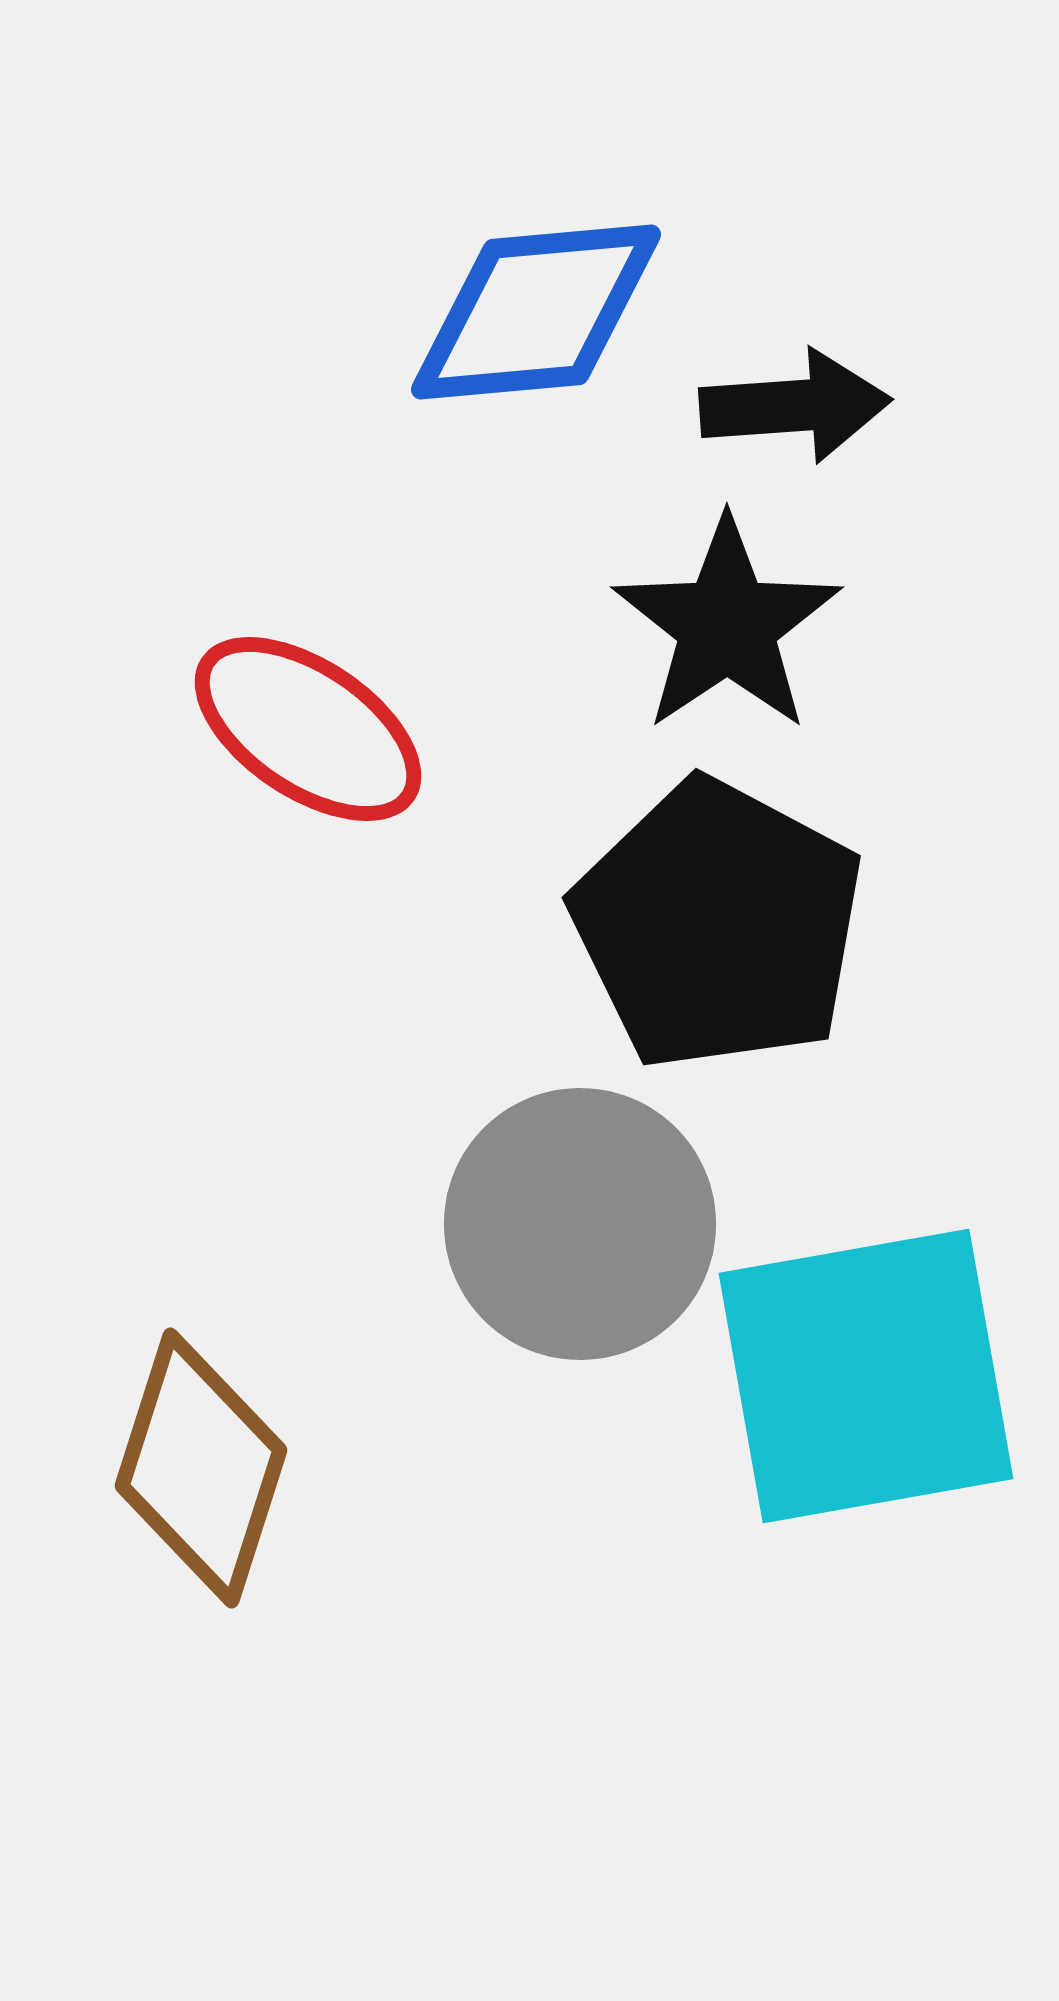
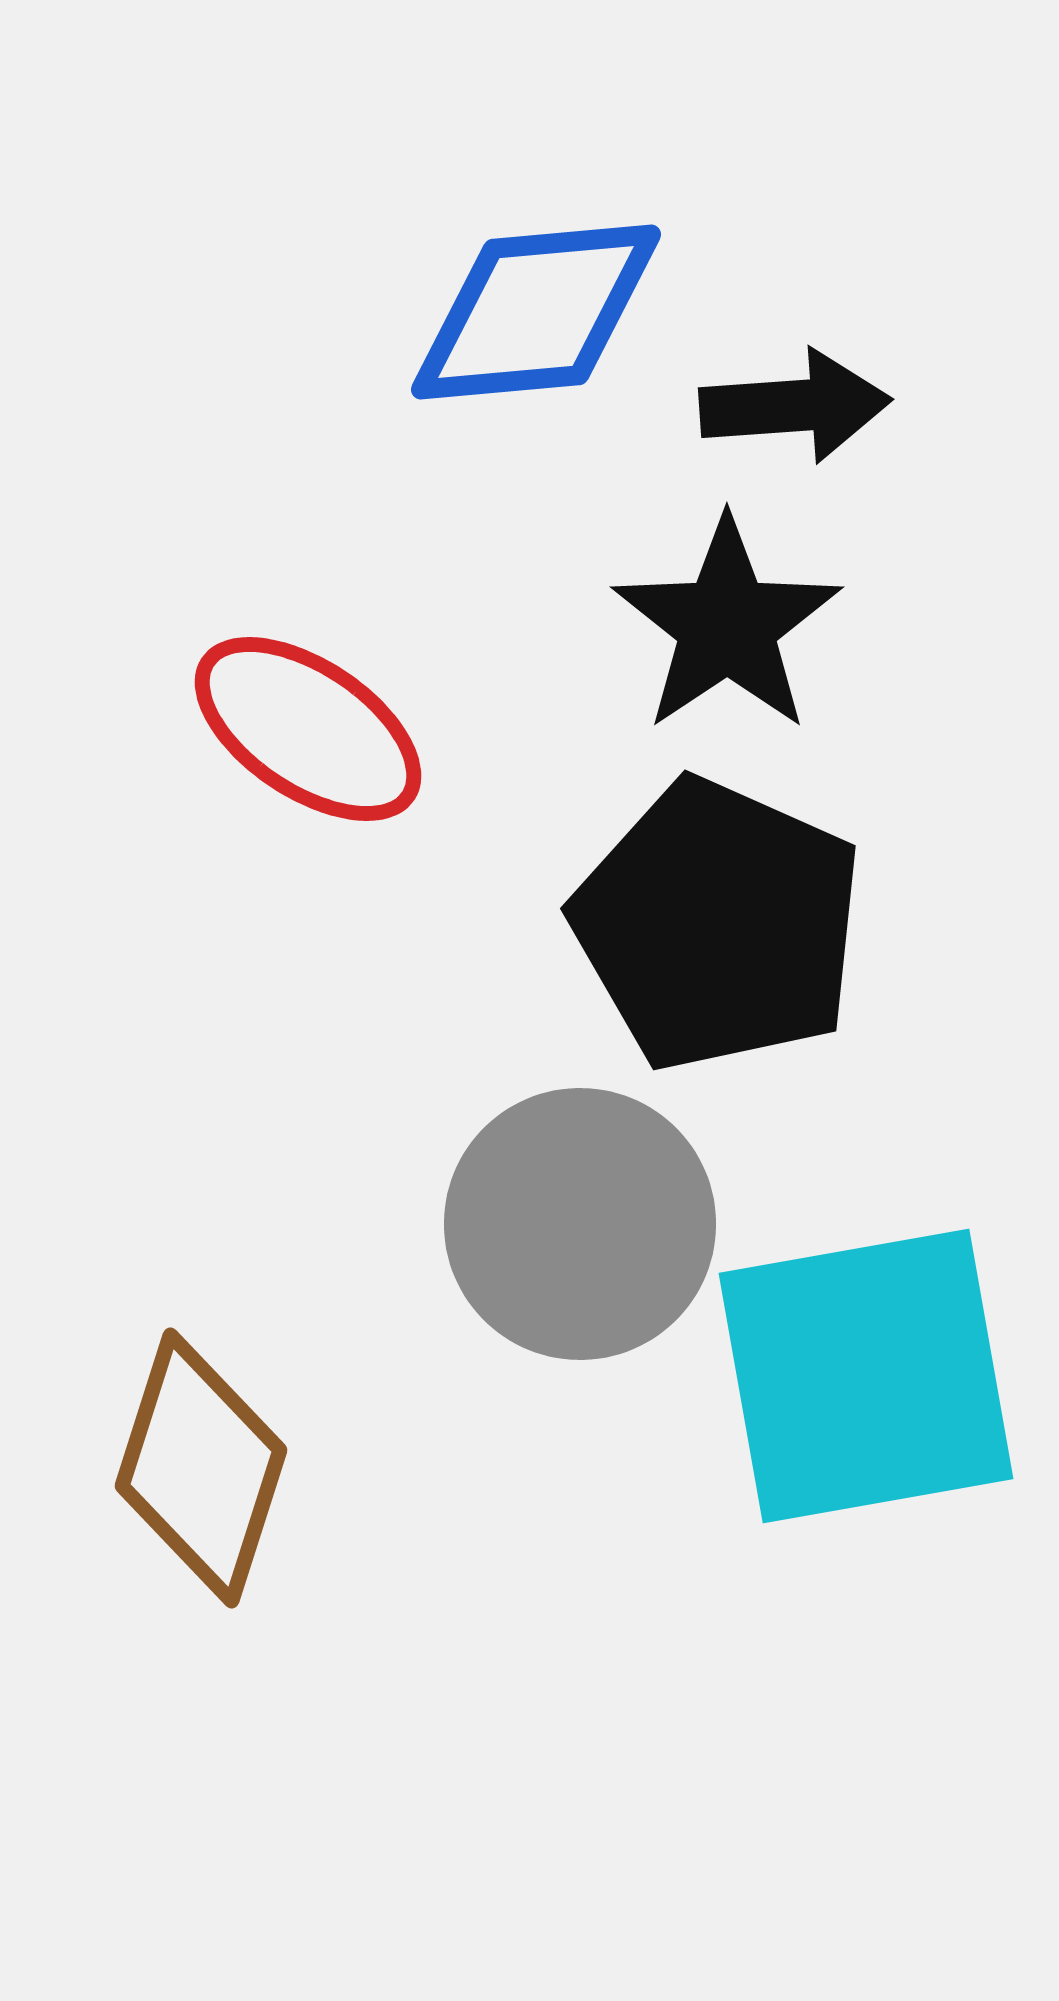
black pentagon: rotated 4 degrees counterclockwise
